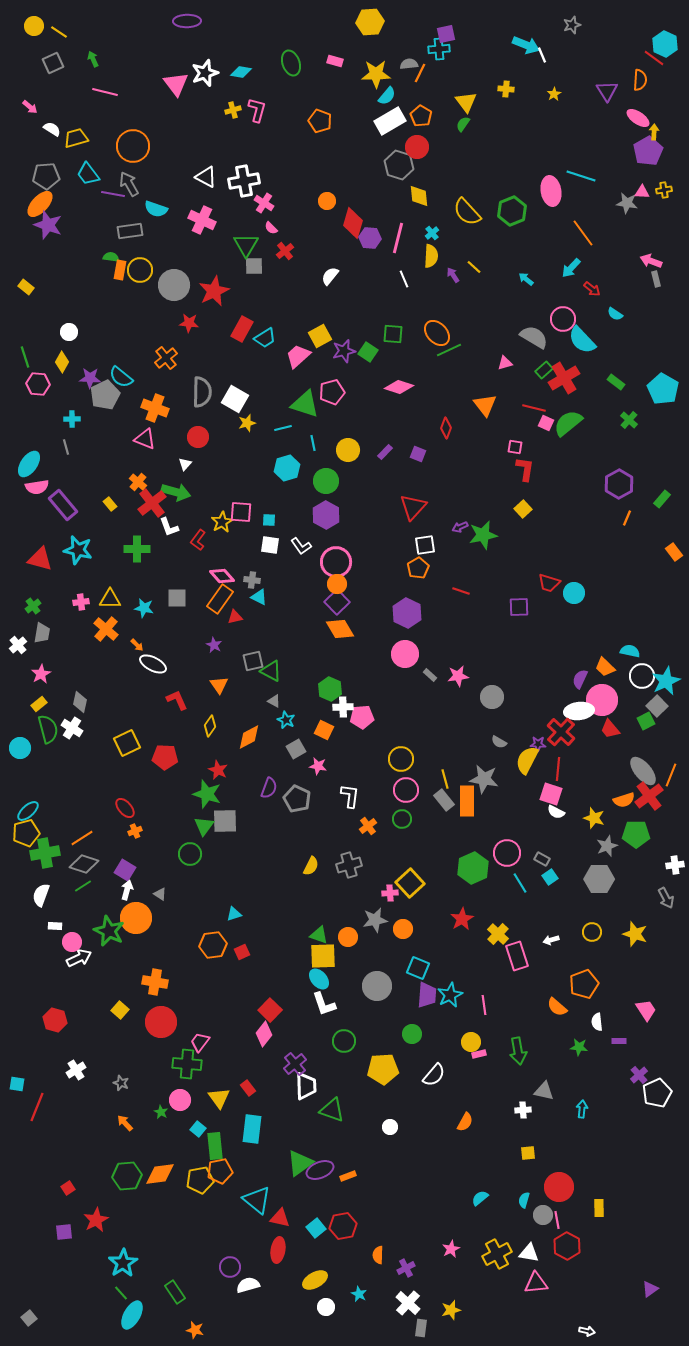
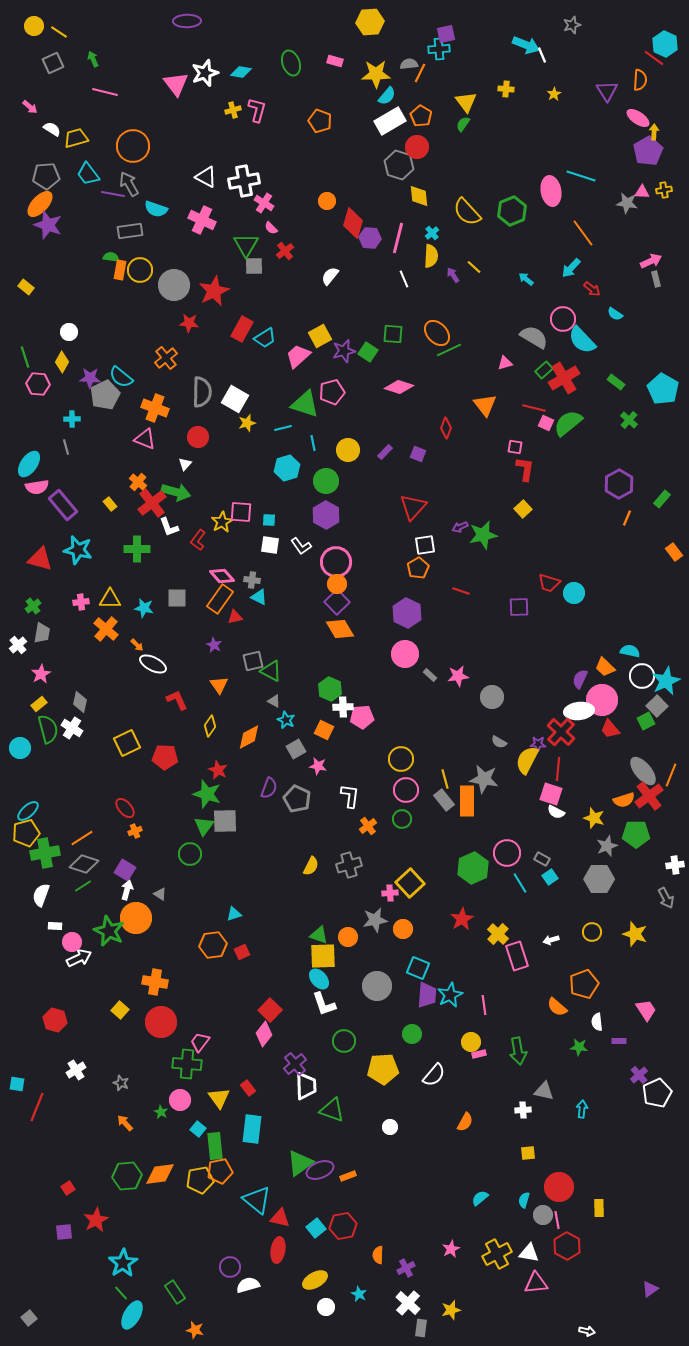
pink arrow at (651, 261): rotated 135 degrees clockwise
